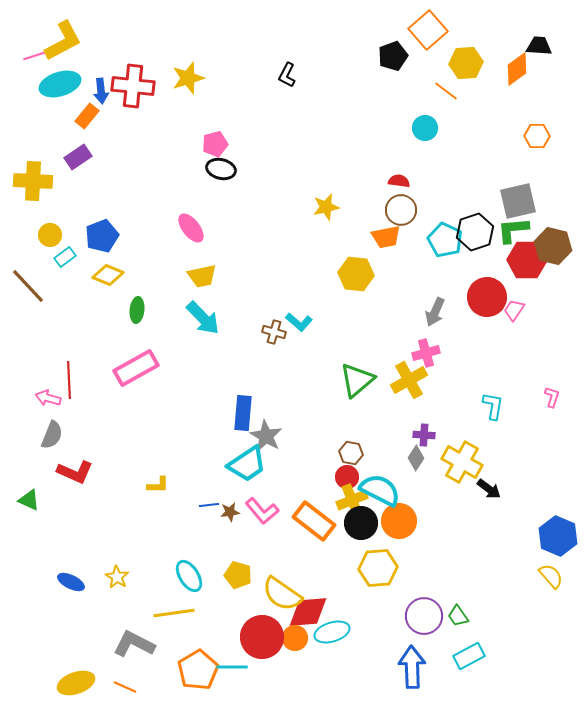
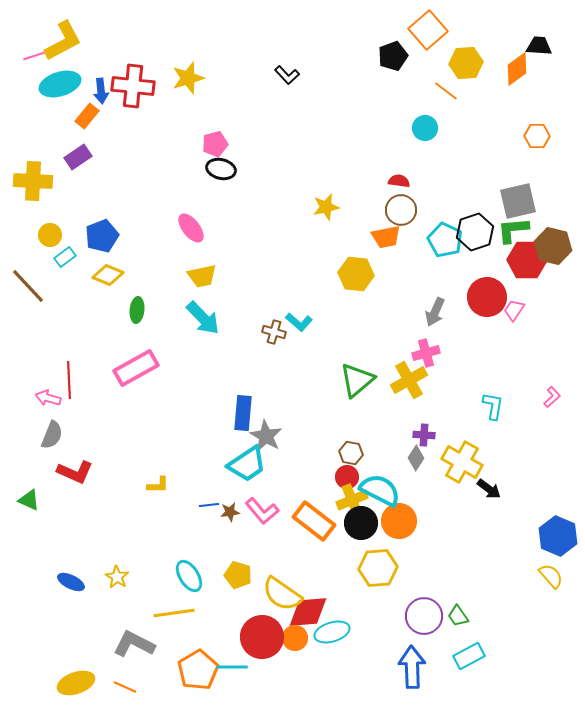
black L-shape at (287, 75): rotated 70 degrees counterclockwise
pink L-shape at (552, 397): rotated 30 degrees clockwise
